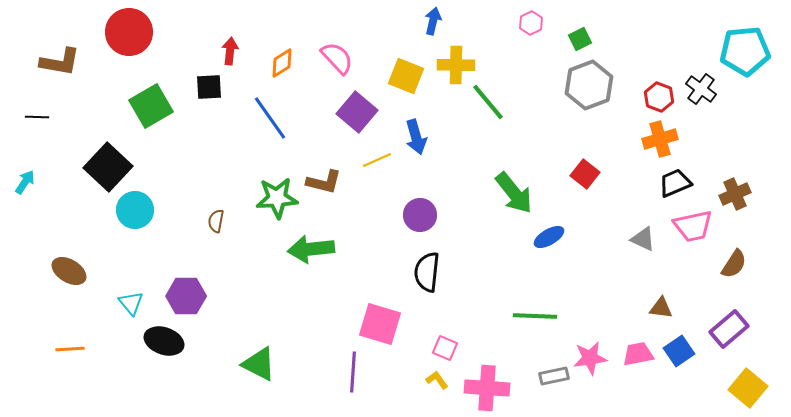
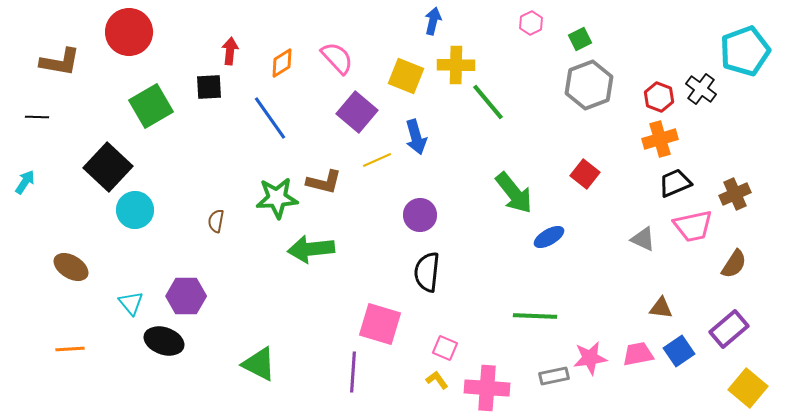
cyan pentagon at (745, 51): rotated 15 degrees counterclockwise
brown ellipse at (69, 271): moved 2 px right, 4 px up
